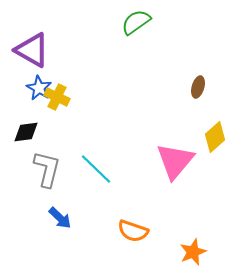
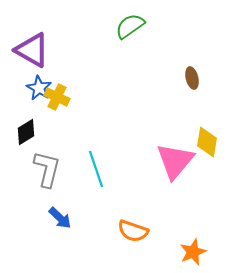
green semicircle: moved 6 px left, 4 px down
brown ellipse: moved 6 px left, 9 px up; rotated 30 degrees counterclockwise
black diamond: rotated 24 degrees counterclockwise
yellow diamond: moved 8 px left, 5 px down; rotated 40 degrees counterclockwise
cyan line: rotated 27 degrees clockwise
